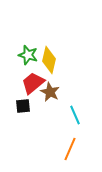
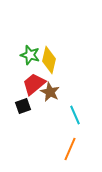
green star: moved 2 px right
red trapezoid: moved 1 px right, 1 px down
black square: rotated 14 degrees counterclockwise
